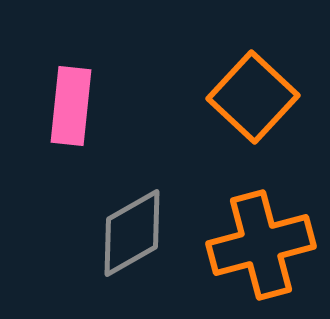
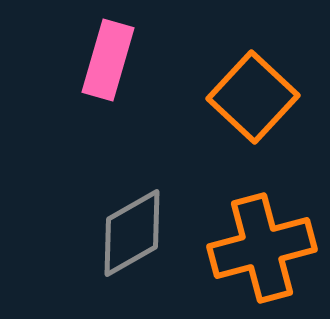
pink rectangle: moved 37 px right, 46 px up; rotated 10 degrees clockwise
orange cross: moved 1 px right, 3 px down
